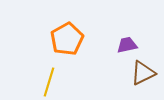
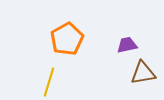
brown triangle: rotated 16 degrees clockwise
